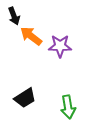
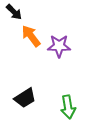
black arrow: moved 4 px up; rotated 24 degrees counterclockwise
orange arrow: rotated 15 degrees clockwise
purple star: moved 1 px left
